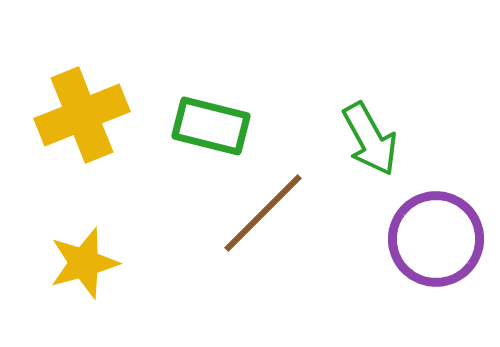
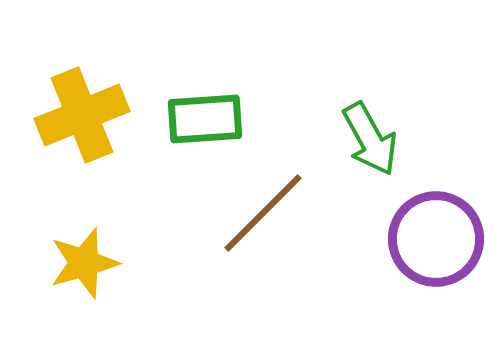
green rectangle: moved 6 px left, 7 px up; rotated 18 degrees counterclockwise
